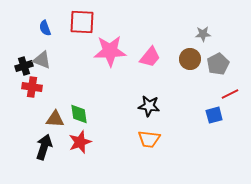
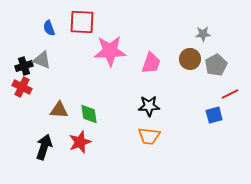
blue semicircle: moved 4 px right
pink trapezoid: moved 1 px right, 6 px down; rotated 20 degrees counterclockwise
gray pentagon: moved 2 px left, 1 px down
red cross: moved 10 px left; rotated 18 degrees clockwise
black star: rotated 10 degrees counterclockwise
green diamond: moved 10 px right
brown triangle: moved 4 px right, 9 px up
orange trapezoid: moved 3 px up
